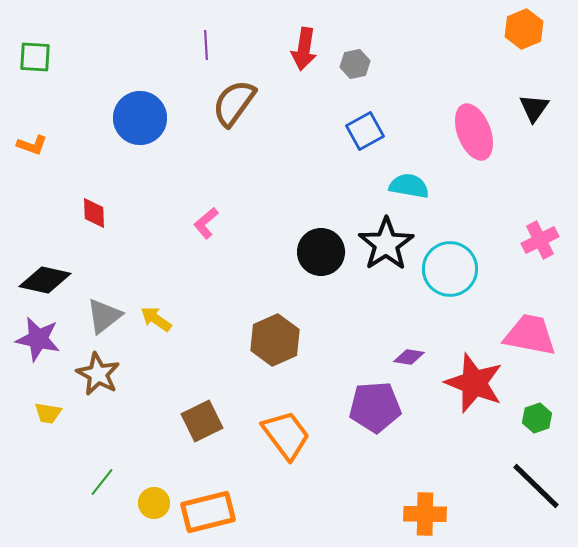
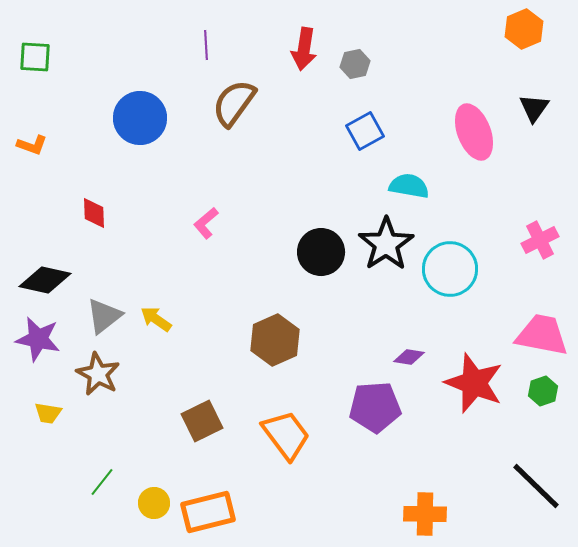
pink trapezoid: moved 12 px right
green hexagon: moved 6 px right, 27 px up
